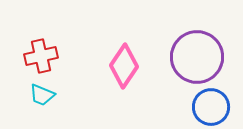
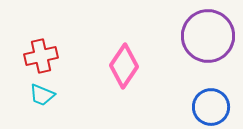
purple circle: moved 11 px right, 21 px up
